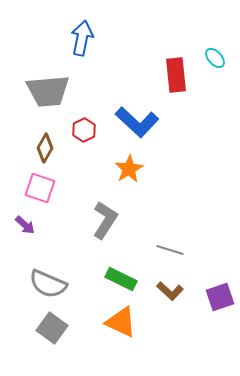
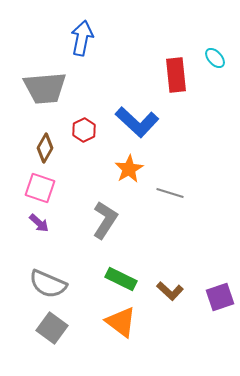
gray trapezoid: moved 3 px left, 3 px up
purple arrow: moved 14 px right, 2 px up
gray line: moved 57 px up
orange triangle: rotated 12 degrees clockwise
